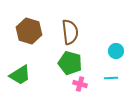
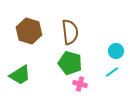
cyan line: moved 1 px right, 6 px up; rotated 32 degrees counterclockwise
